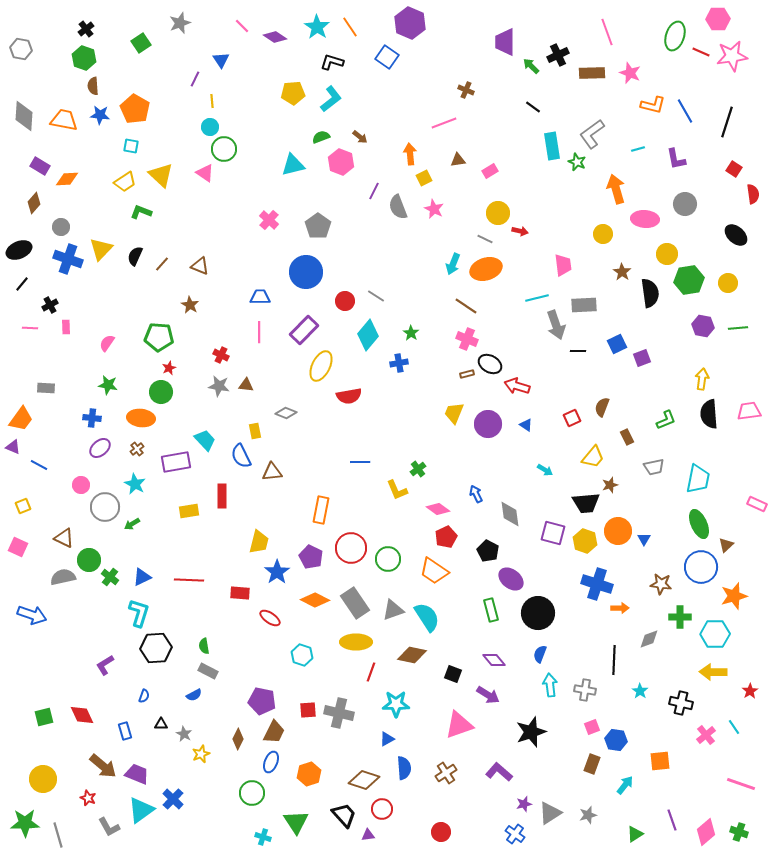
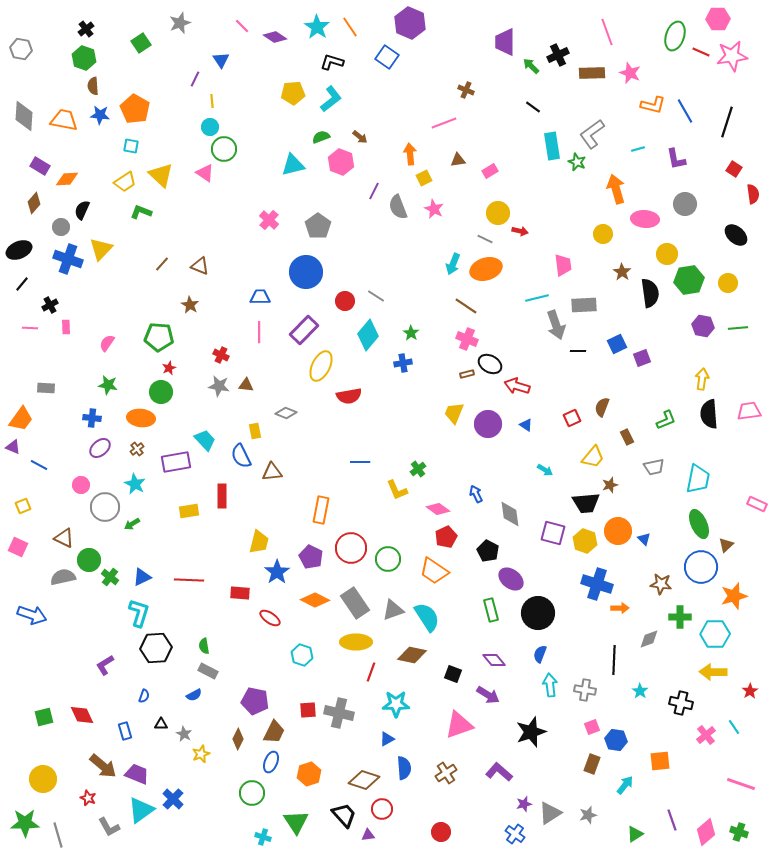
black semicircle at (135, 256): moved 53 px left, 46 px up
blue cross at (399, 363): moved 4 px right
blue triangle at (644, 539): rotated 16 degrees counterclockwise
purple pentagon at (262, 701): moved 7 px left
